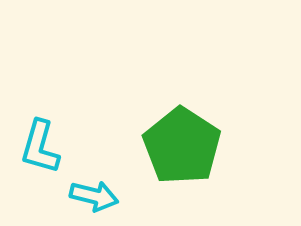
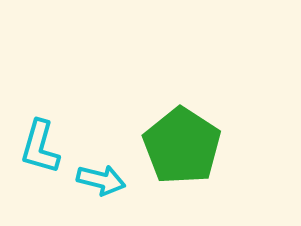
cyan arrow: moved 7 px right, 16 px up
